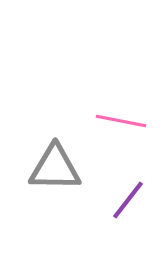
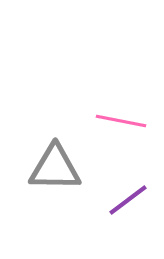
purple line: rotated 15 degrees clockwise
